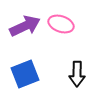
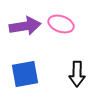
purple arrow: rotated 16 degrees clockwise
blue square: rotated 12 degrees clockwise
